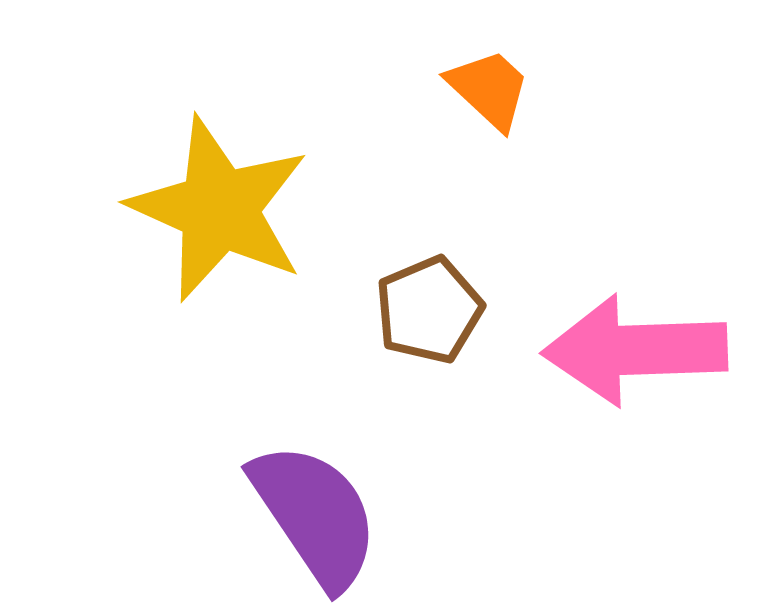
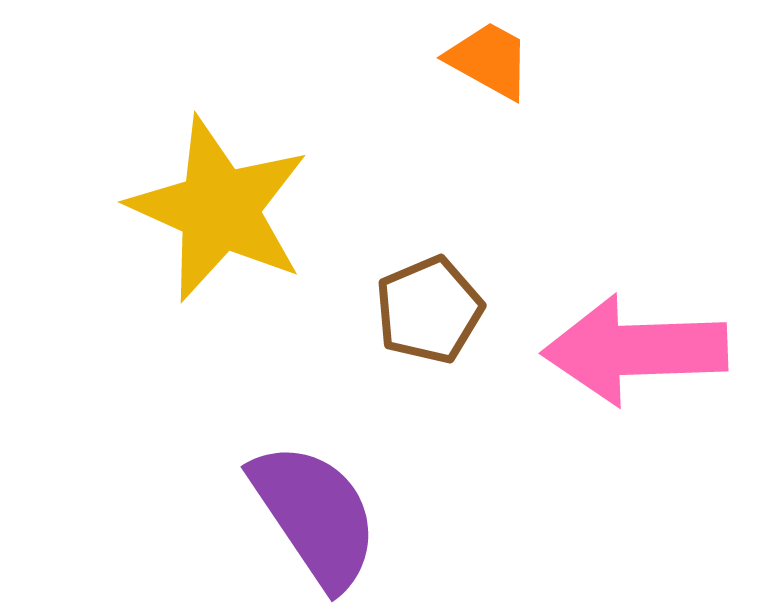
orange trapezoid: moved 29 px up; rotated 14 degrees counterclockwise
